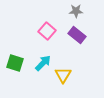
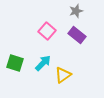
gray star: rotated 16 degrees counterclockwise
yellow triangle: rotated 24 degrees clockwise
